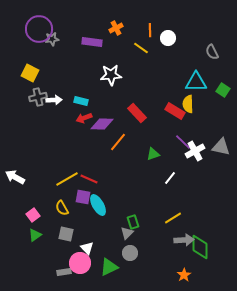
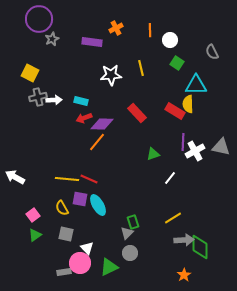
purple circle at (39, 29): moved 10 px up
white circle at (168, 38): moved 2 px right, 2 px down
gray star at (52, 39): rotated 16 degrees counterclockwise
yellow line at (141, 48): moved 20 px down; rotated 42 degrees clockwise
cyan triangle at (196, 82): moved 3 px down
green square at (223, 90): moved 46 px left, 27 px up
orange line at (118, 142): moved 21 px left
purple line at (183, 142): rotated 48 degrees clockwise
yellow line at (67, 179): rotated 35 degrees clockwise
purple square at (83, 197): moved 3 px left, 2 px down
